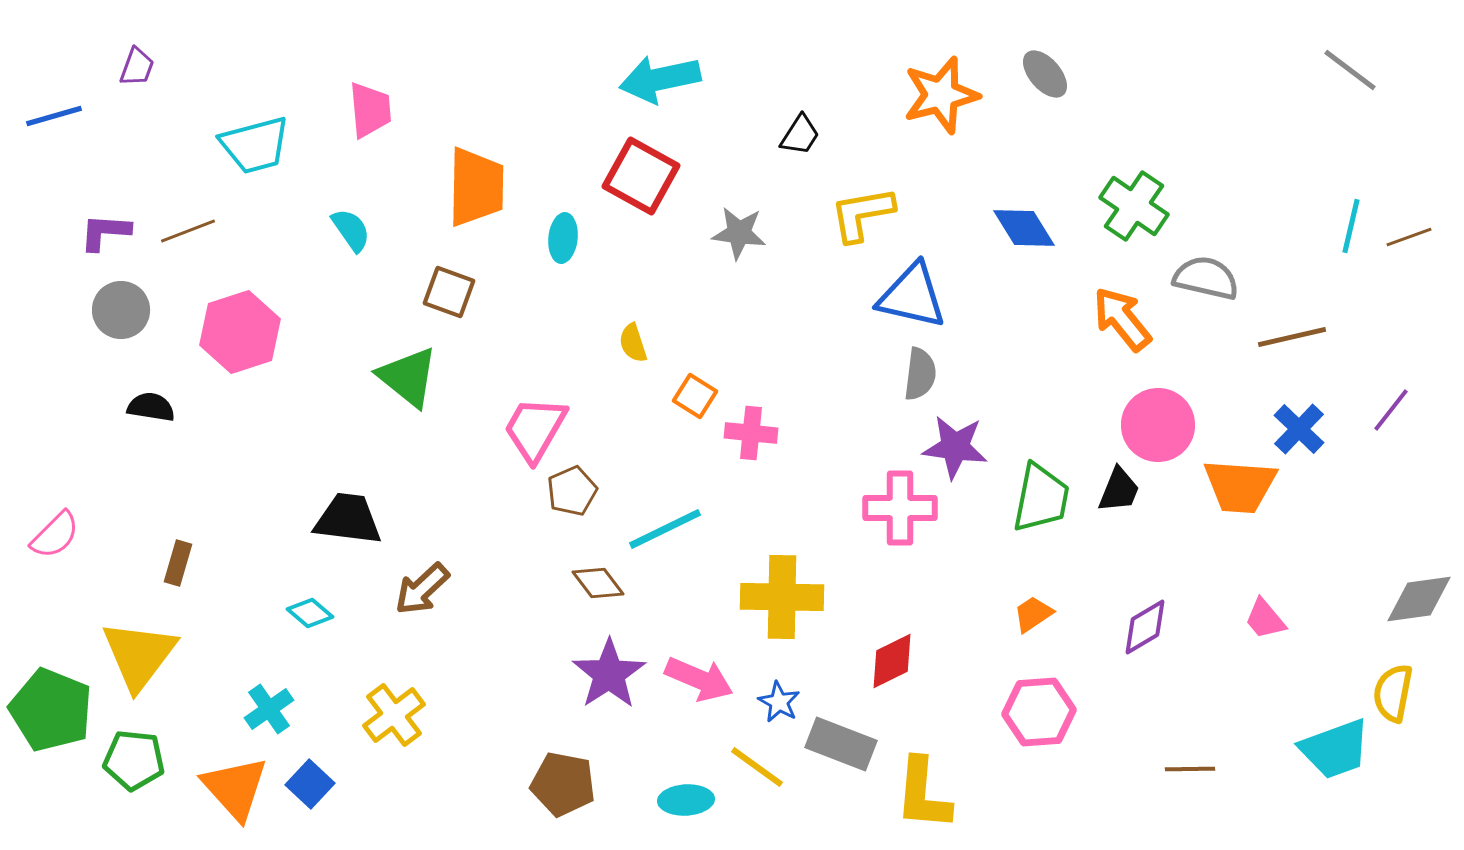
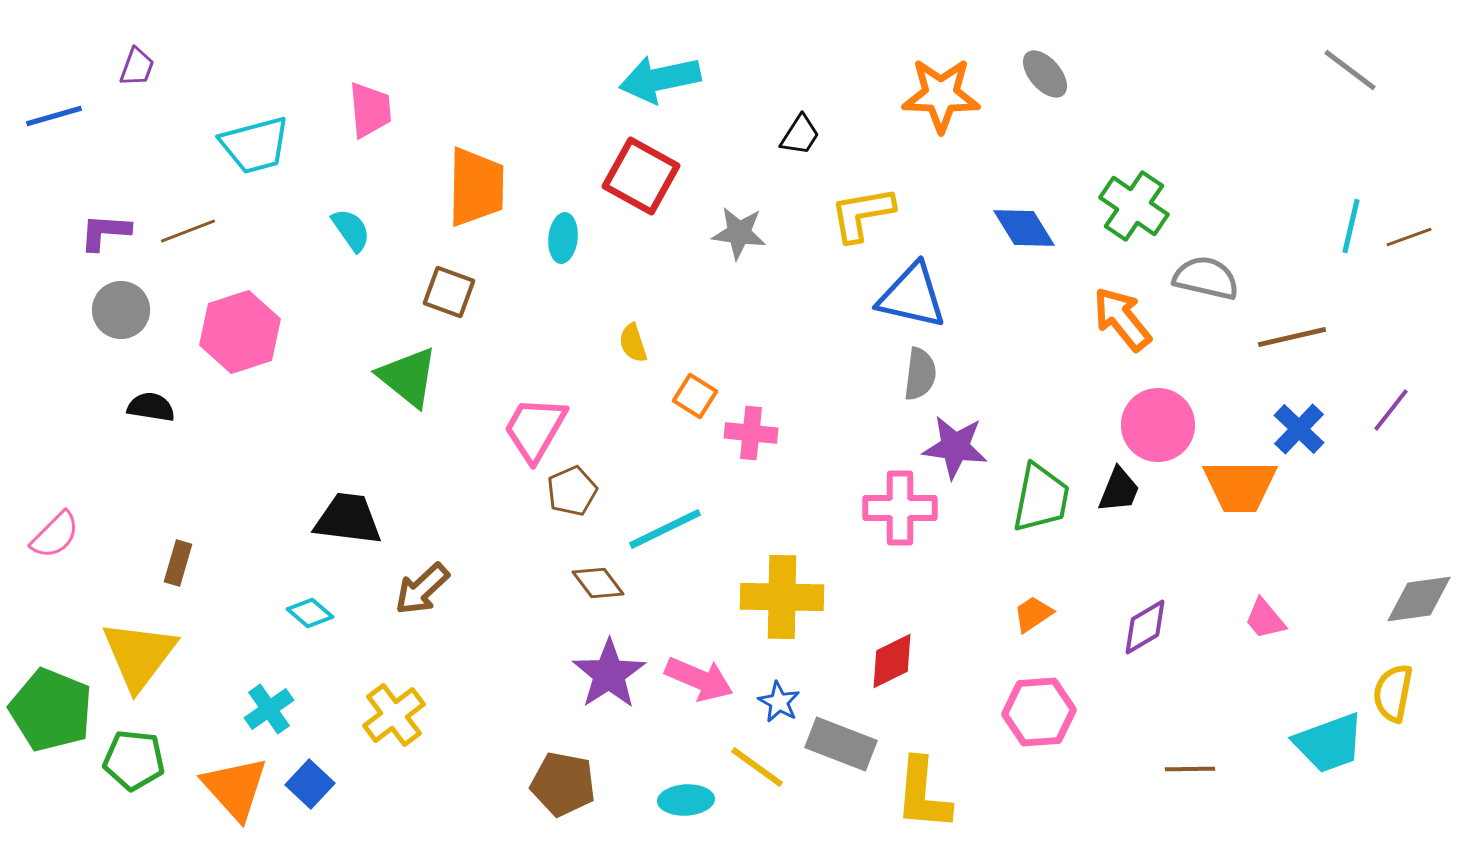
orange star at (941, 95): rotated 16 degrees clockwise
orange trapezoid at (1240, 486): rotated 4 degrees counterclockwise
cyan trapezoid at (1335, 749): moved 6 px left, 6 px up
